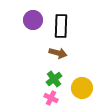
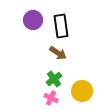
black rectangle: rotated 10 degrees counterclockwise
brown arrow: rotated 18 degrees clockwise
yellow circle: moved 3 px down
